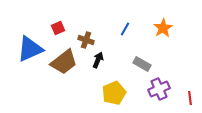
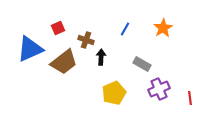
black arrow: moved 3 px right, 3 px up; rotated 21 degrees counterclockwise
